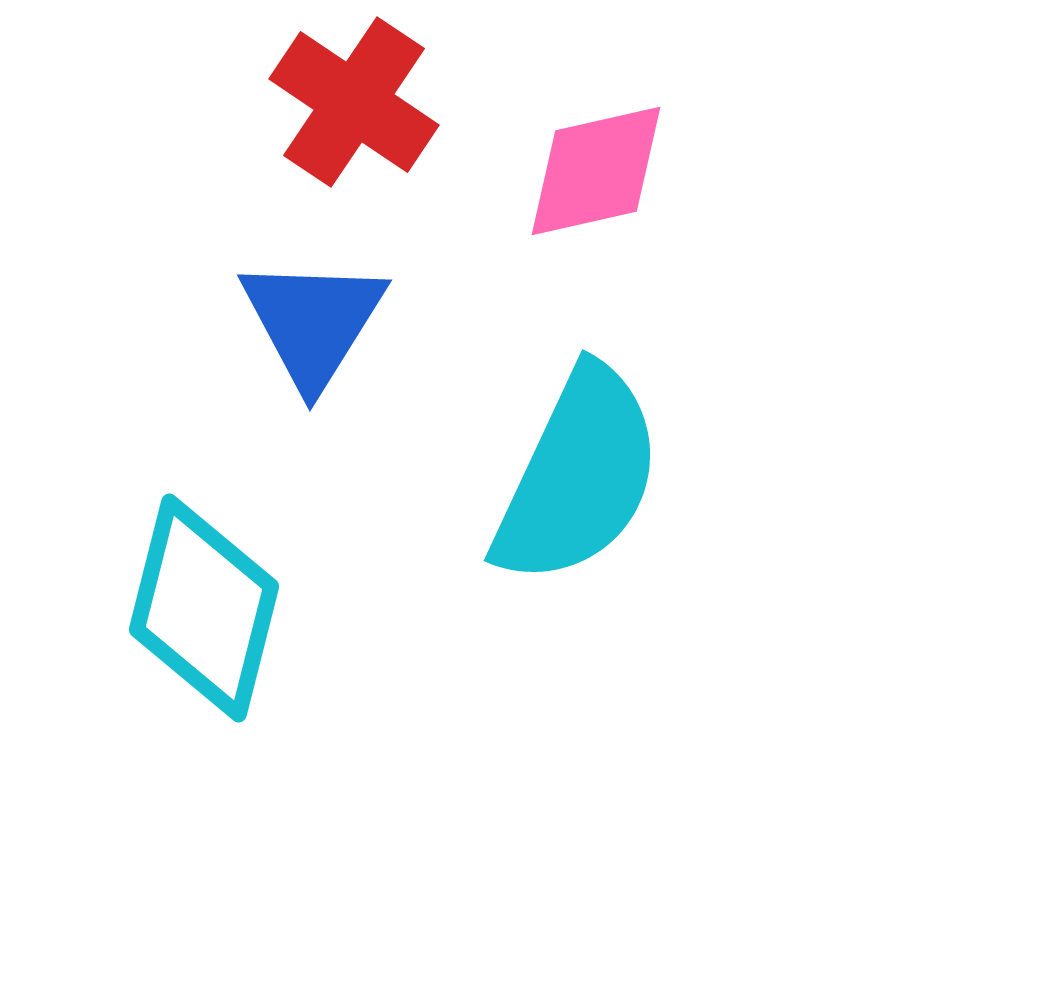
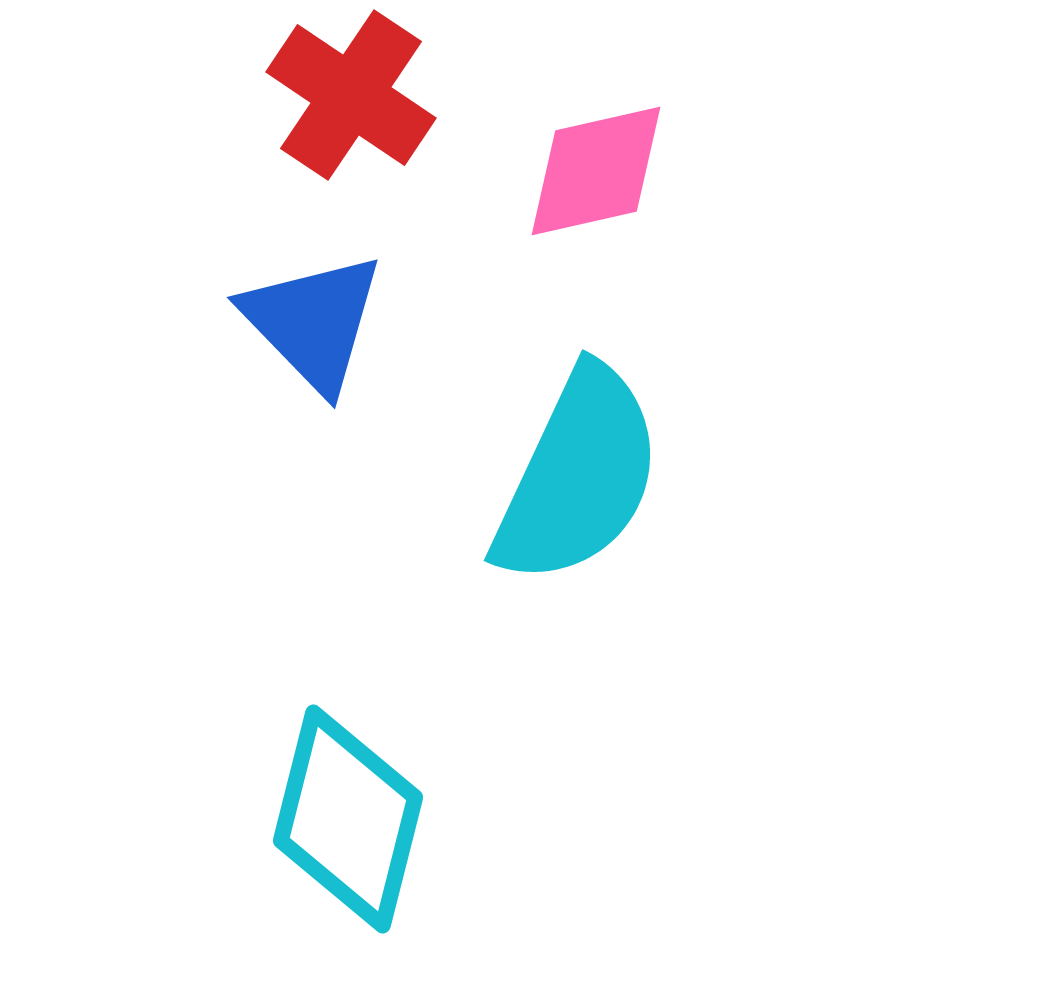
red cross: moved 3 px left, 7 px up
blue triangle: rotated 16 degrees counterclockwise
cyan diamond: moved 144 px right, 211 px down
